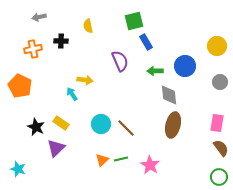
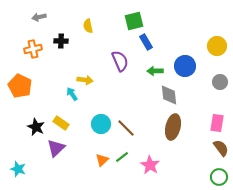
brown ellipse: moved 2 px down
green line: moved 1 px right, 2 px up; rotated 24 degrees counterclockwise
